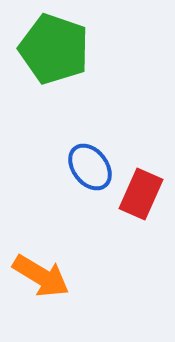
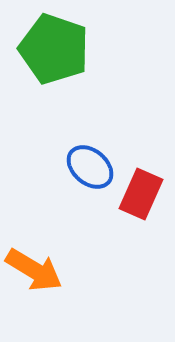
blue ellipse: rotated 12 degrees counterclockwise
orange arrow: moved 7 px left, 6 px up
